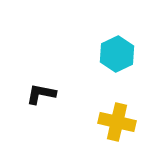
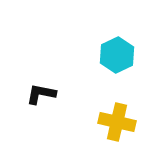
cyan hexagon: moved 1 px down
